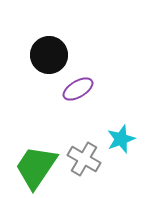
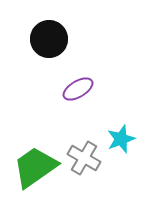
black circle: moved 16 px up
gray cross: moved 1 px up
green trapezoid: moved 1 px left; rotated 21 degrees clockwise
